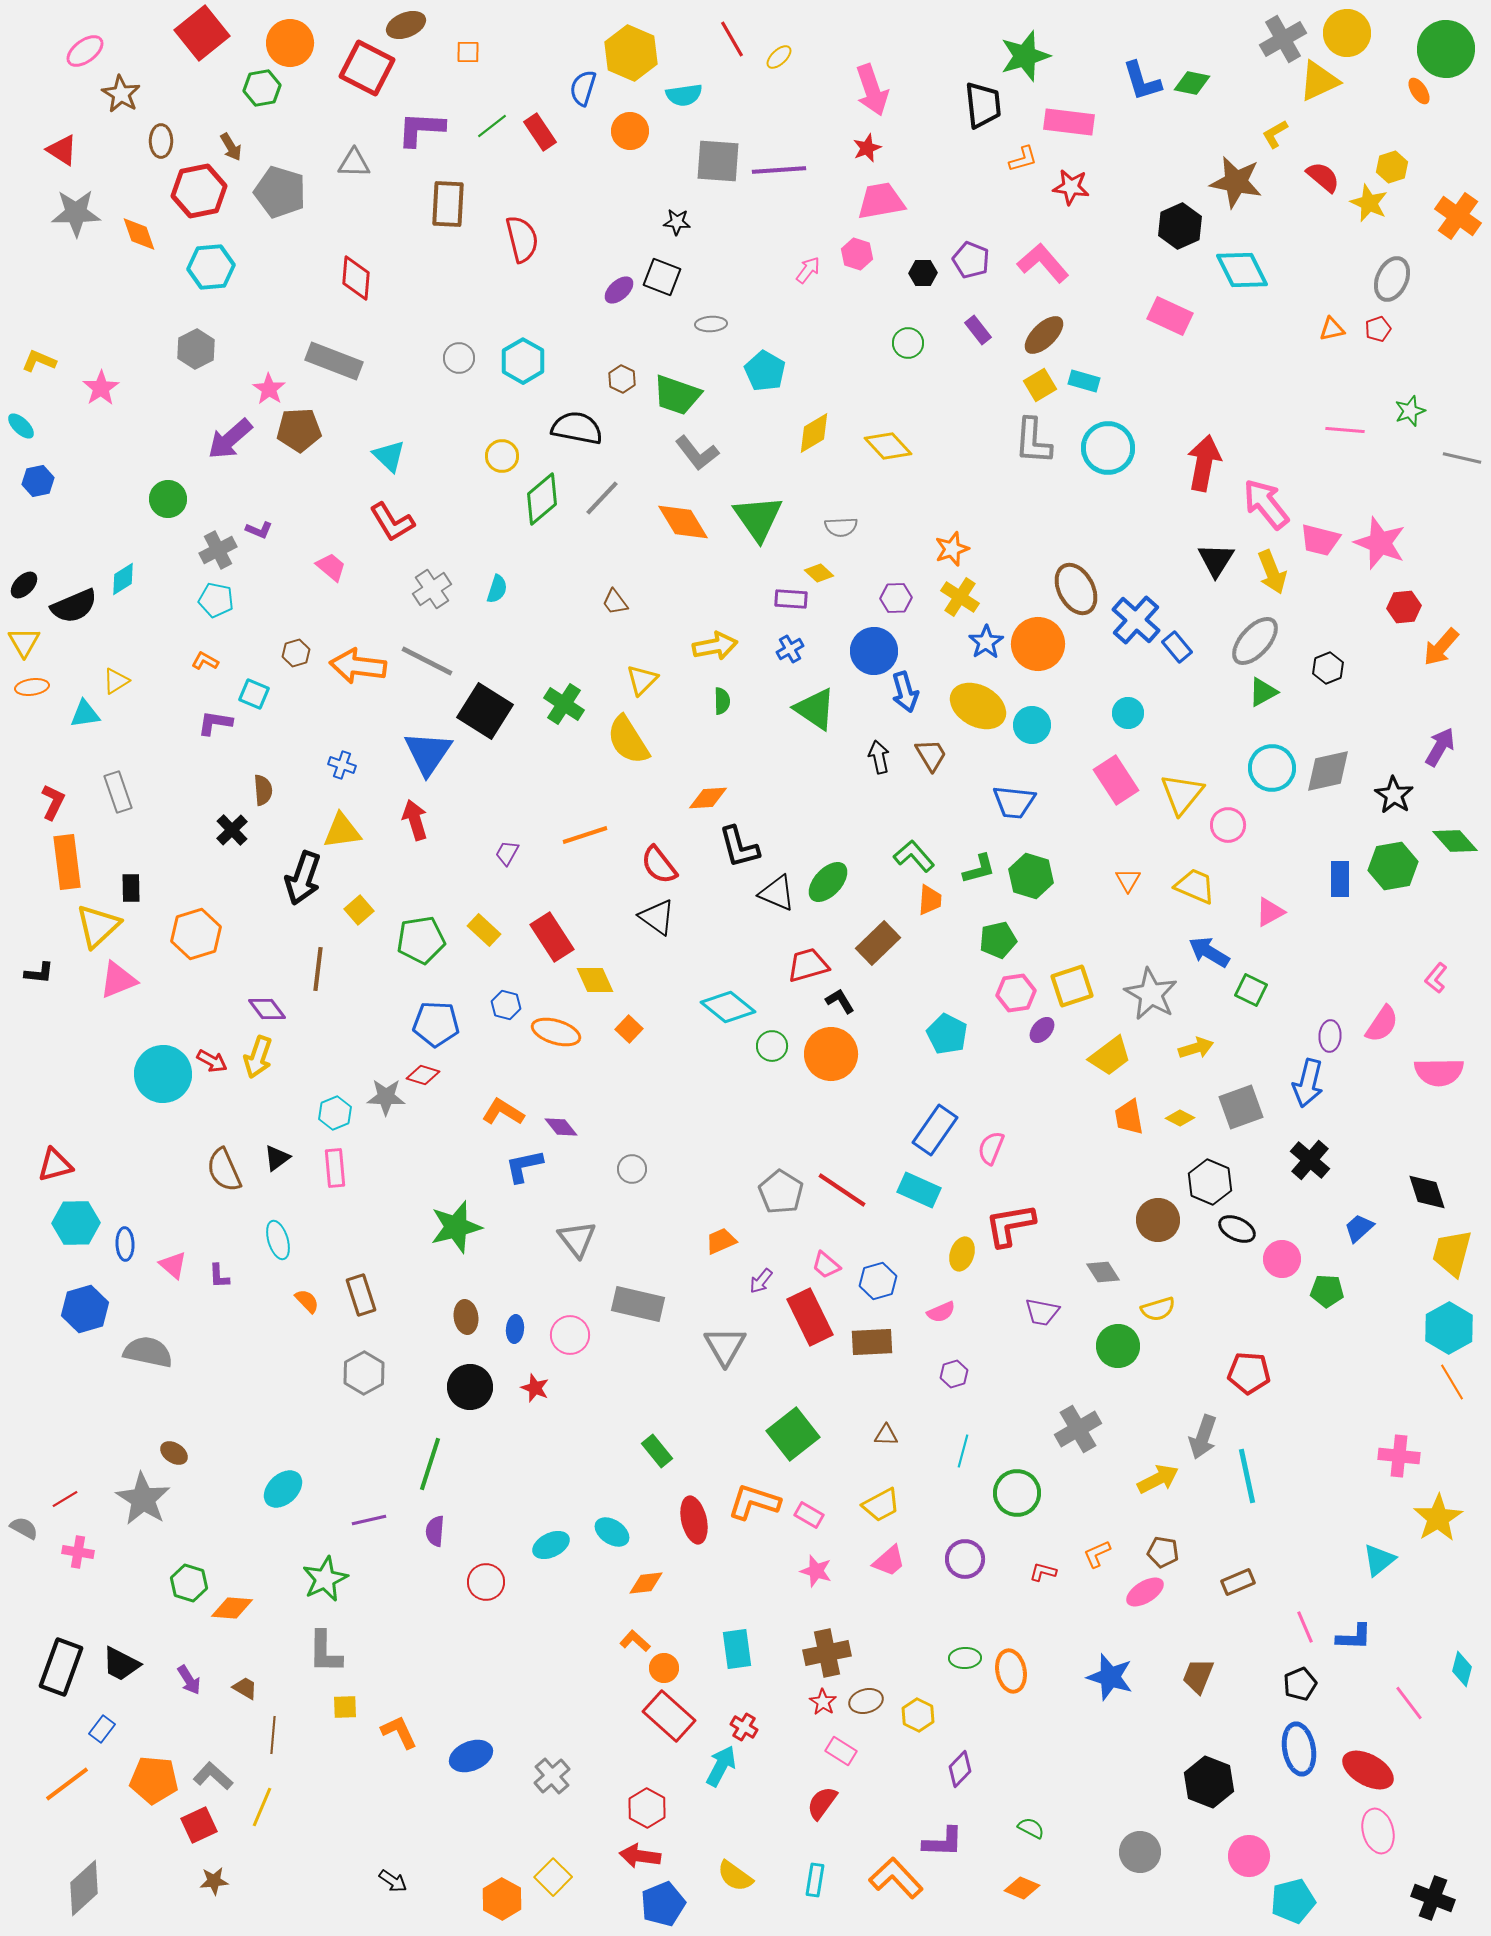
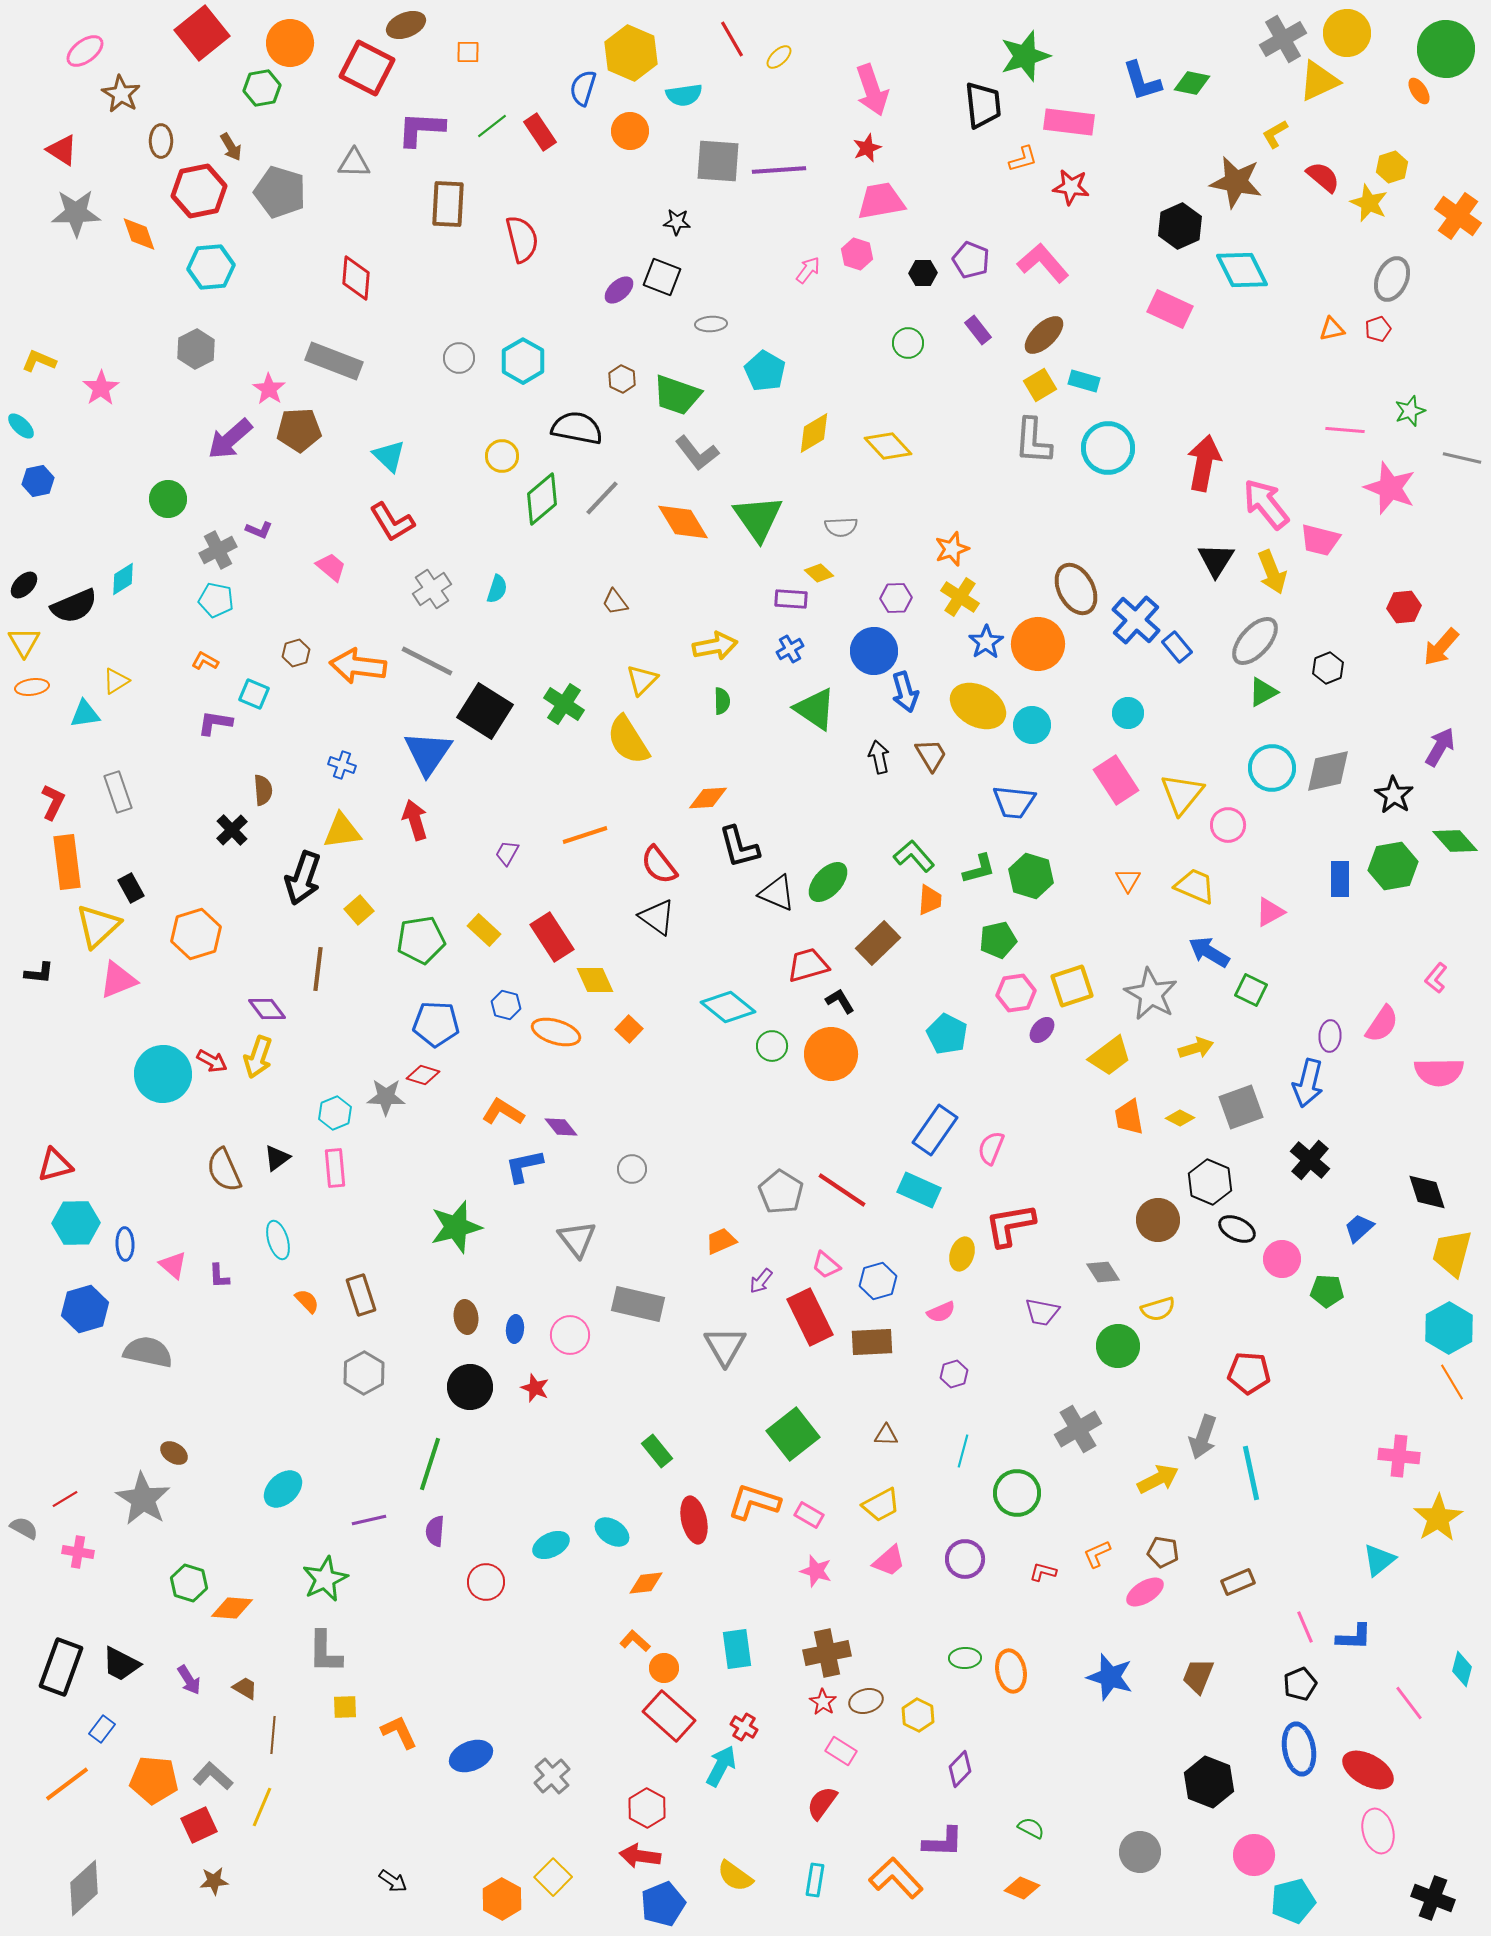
pink rectangle at (1170, 316): moved 7 px up
pink star at (1380, 543): moved 10 px right, 55 px up
black rectangle at (131, 888): rotated 28 degrees counterclockwise
cyan line at (1247, 1476): moved 4 px right, 3 px up
pink circle at (1249, 1856): moved 5 px right, 1 px up
